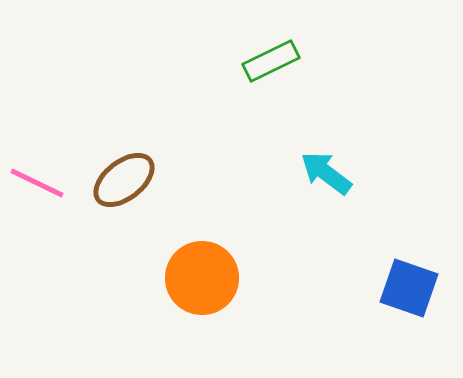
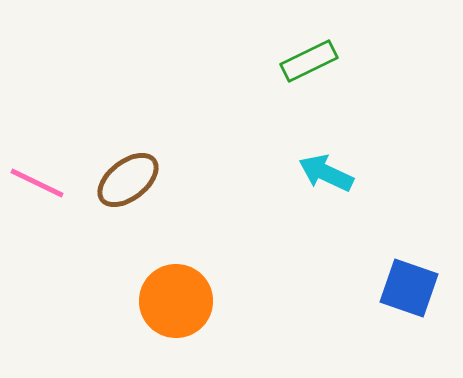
green rectangle: moved 38 px right
cyan arrow: rotated 12 degrees counterclockwise
brown ellipse: moved 4 px right
orange circle: moved 26 px left, 23 px down
